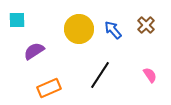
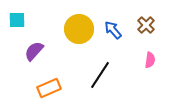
purple semicircle: rotated 15 degrees counterclockwise
pink semicircle: moved 15 px up; rotated 42 degrees clockwise
